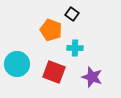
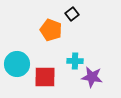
black square: rotated 16 degrees clockwise
cyan cross: moved 13 px down
red square: moved 9 px left, 5 px down; rotated 20 degrees counterclockwise
purple star: rotated 10 degrees counterclockwise
